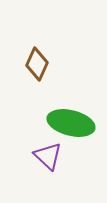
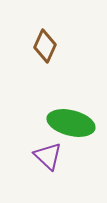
brown diamond: moved 8 px right, 18 px up
